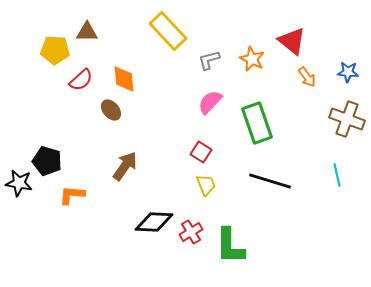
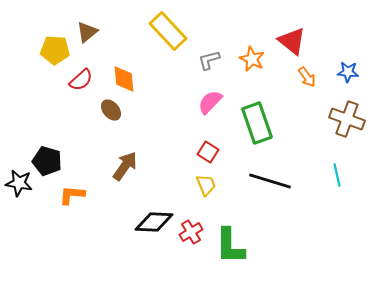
brown triangle: rotated 40 degrees counterclockwise
red square: moved 7 px right
